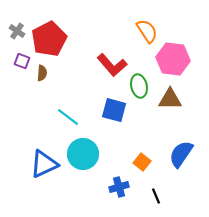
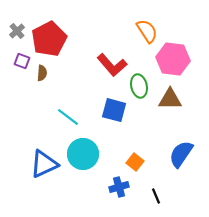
gray cross: rotated 14 degrees clockwise
orange square: moved 7 px left
